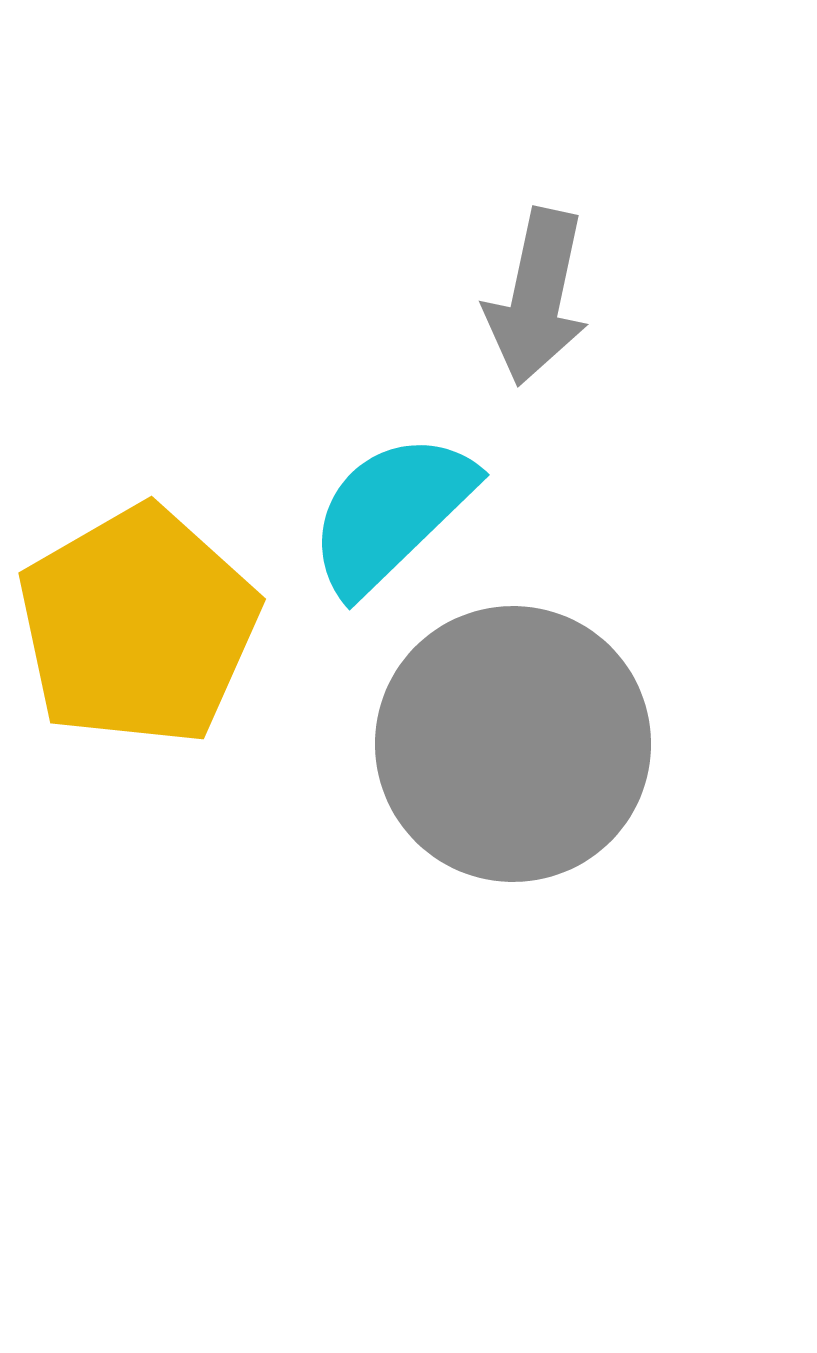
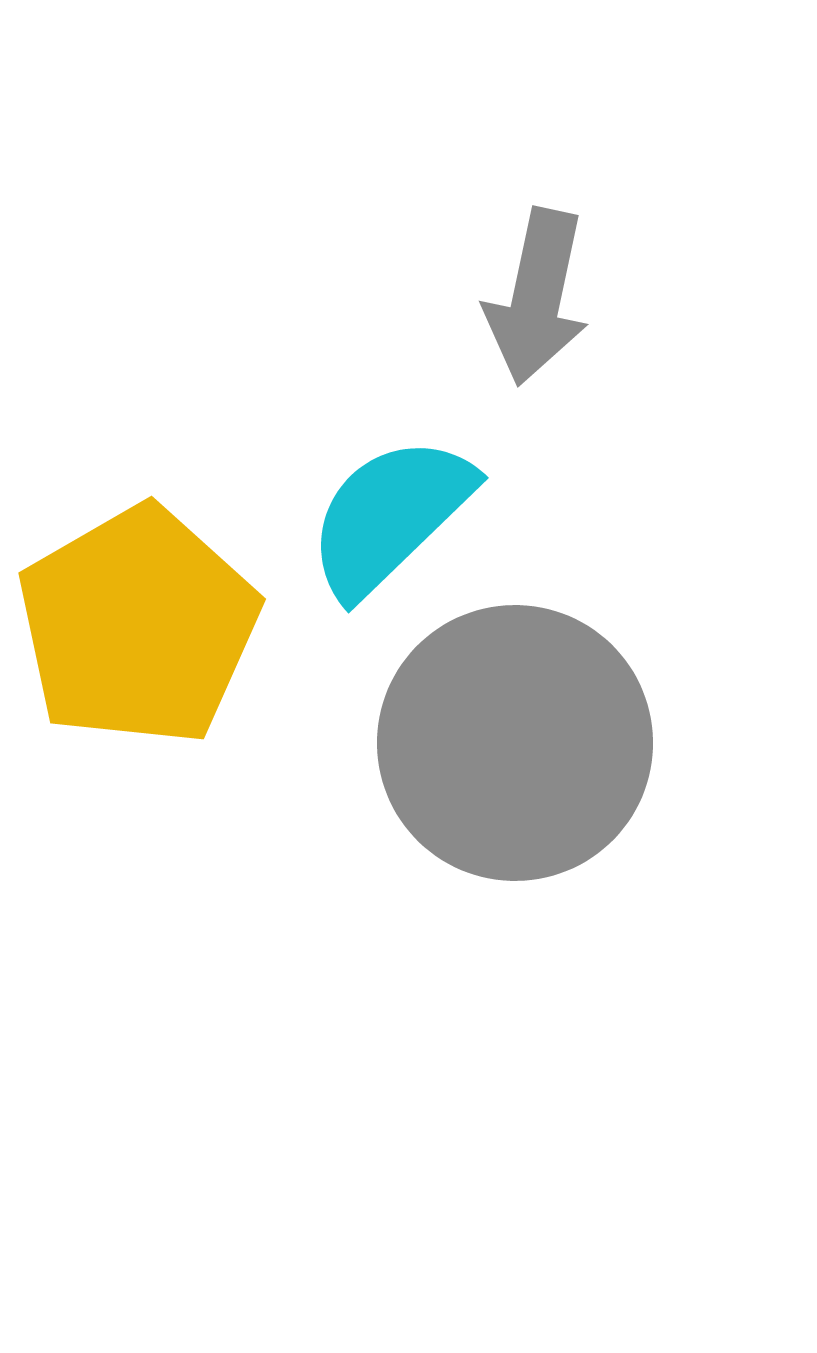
cyan semicircle: moved 1 px left, 3 px down
gray circle: moved 2 px right, 1 px up
